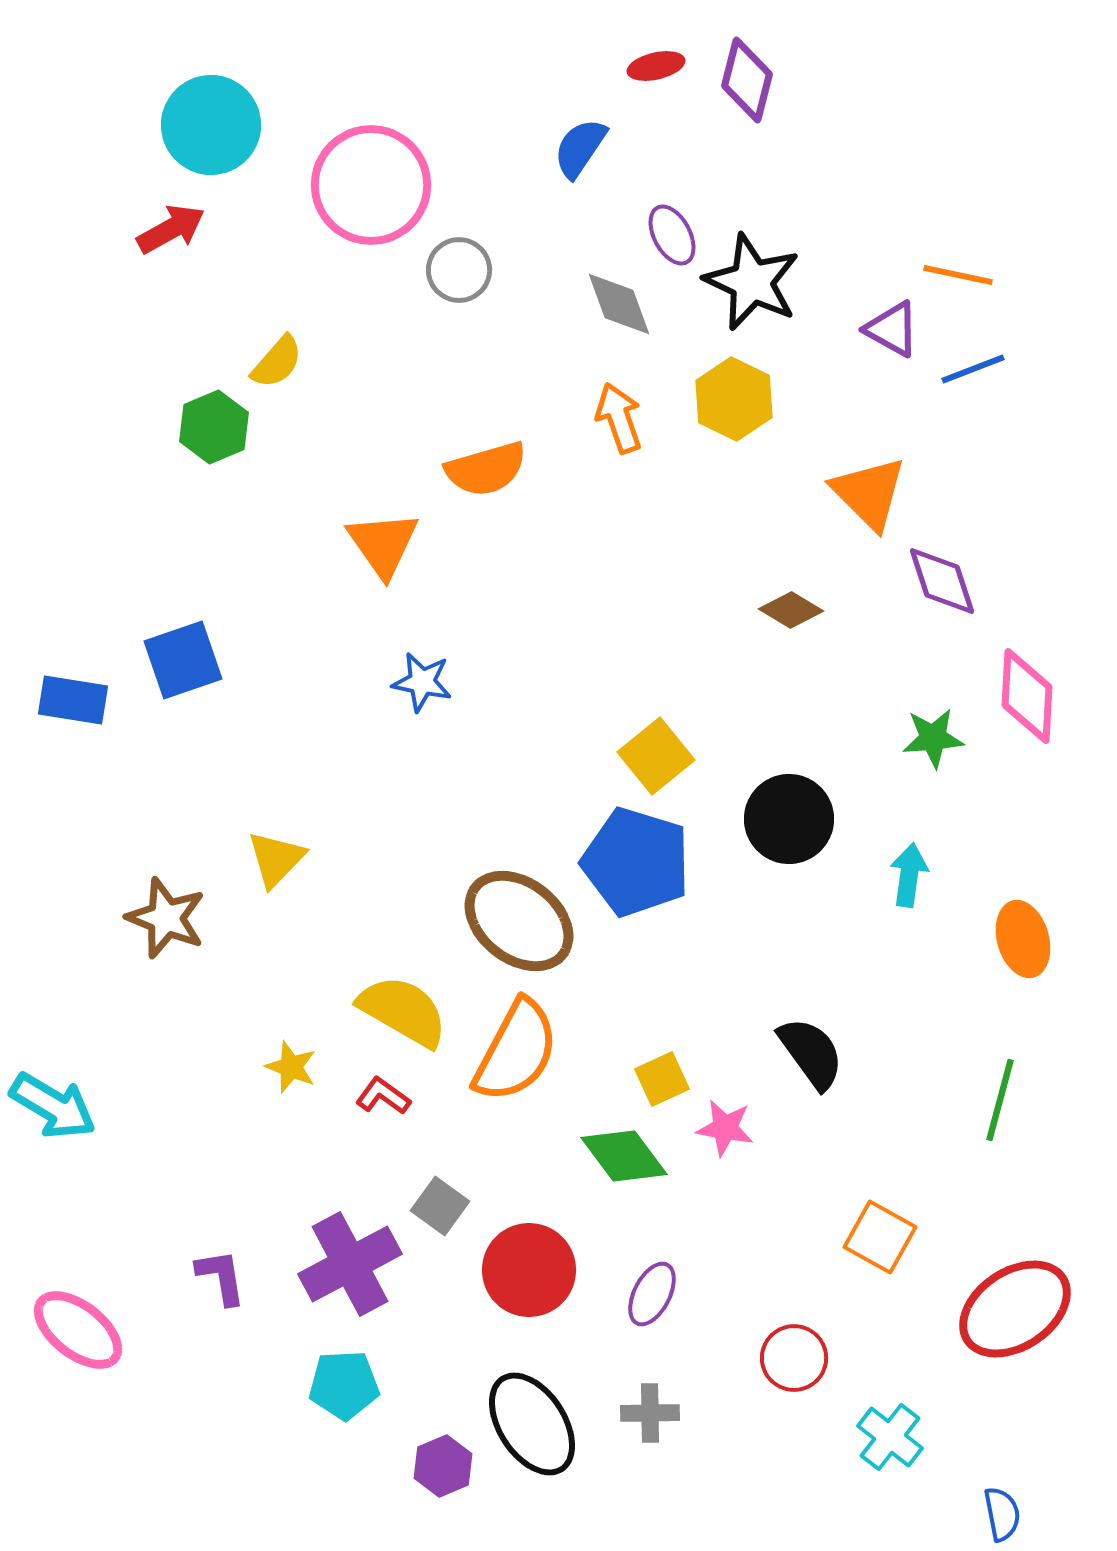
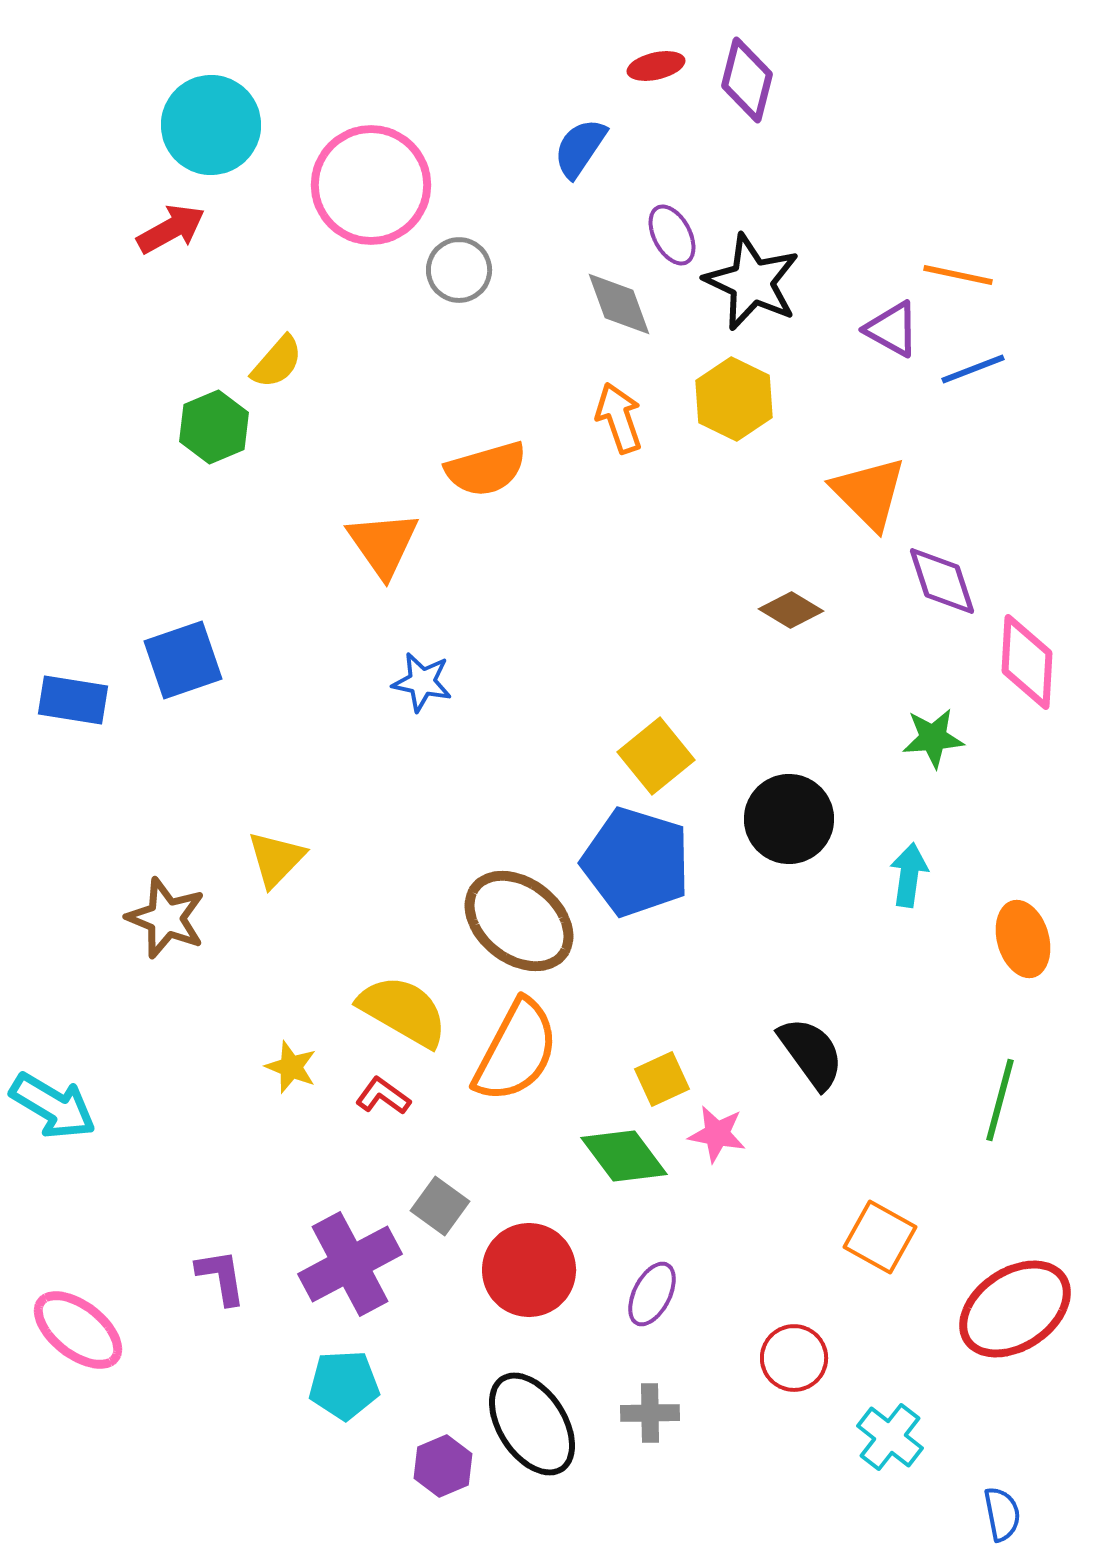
pink diamond at (1027, 696): moved 34 px up
pink star at (725, 1128): moved 8 px left, 6 px down
